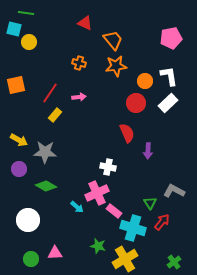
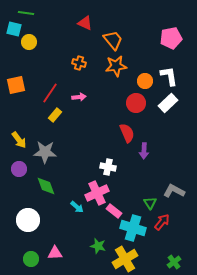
yellow arrow: rotated 24 degrees clockwise
purple arrow: moved 4 px left
green diamond: rotated 40 degrees clockwise
